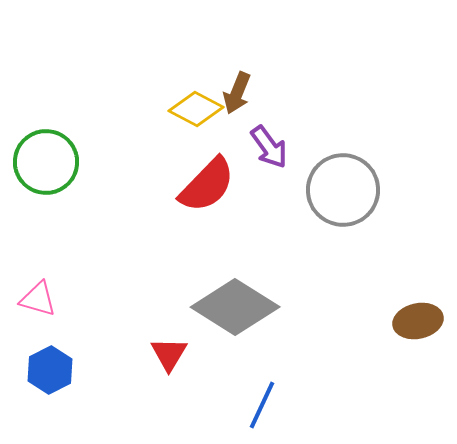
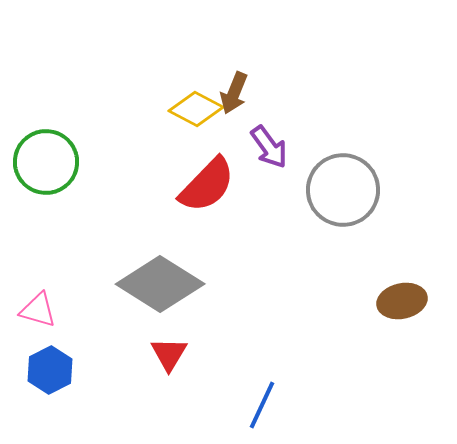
brown arrow: moved 3 px left
pink triangle: moved 11 px down
gray diamond: moved 75 px left, 23 px up
brown ellipse: moved 16 px left, 20 px up
